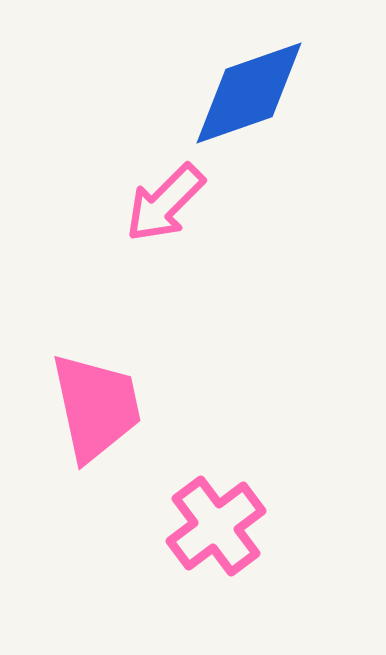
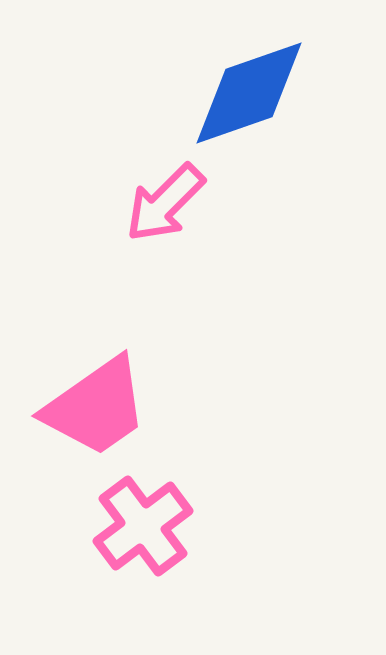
pink trapezoid: rotated 67 degrees clockwise
pink cross: moved 73 px left
